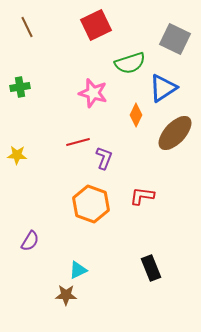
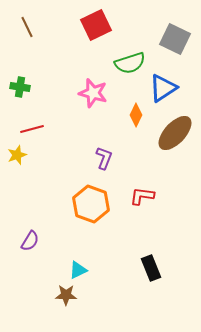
green cross: rotated 18 degrees clockwise
red line: moved 46 px left, 13 px up
yellow star: rotated 24 degrees counterclockwise
